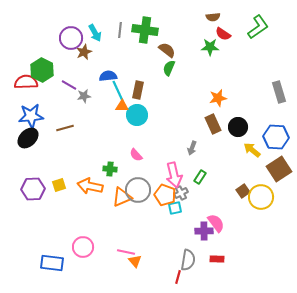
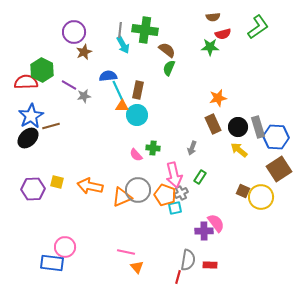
cyan arrow at (95, 33): moved 28 px right, 12 px down
red semicircle at (223, 34): rotated 49 degrees counterclockwise
purple circle at (71, 38): moved 3 px right, 6 px up
gray rectangle at (279, 92): moved 21 px left, 35 px down
blue star at (31, 116): rotated 25 degrees counterclockwise
brown line at (65, 128): moved 14 px left, 2 px up
yellow arrow at (252, 150): moved 13 px left
green cross at (110, 169): moved 43 px right, 21 px up
yellow square at (59, 185): moved 2 px left, 3 px up; rotated 32 degrees clockwise
brown square at (243, 191): rotated 32 degrees counterclockwise
pink circle at (83, 247): moved 18 px left
red rectangle at (217, 259): moved 7 px left, 6 px down
orange triangle at (135, 261): moved 2 px right, 6 px down
